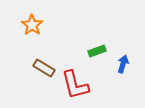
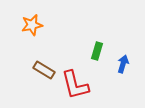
orange star: rotated 25 degrees clockwise
green rectangle: rotated 54 degrees counterclockwise
brown rectangle: moved 2 px down
